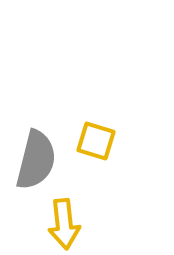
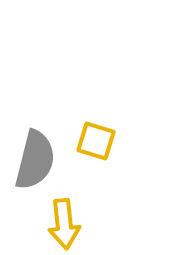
gray semicircle: moved 1 px left
